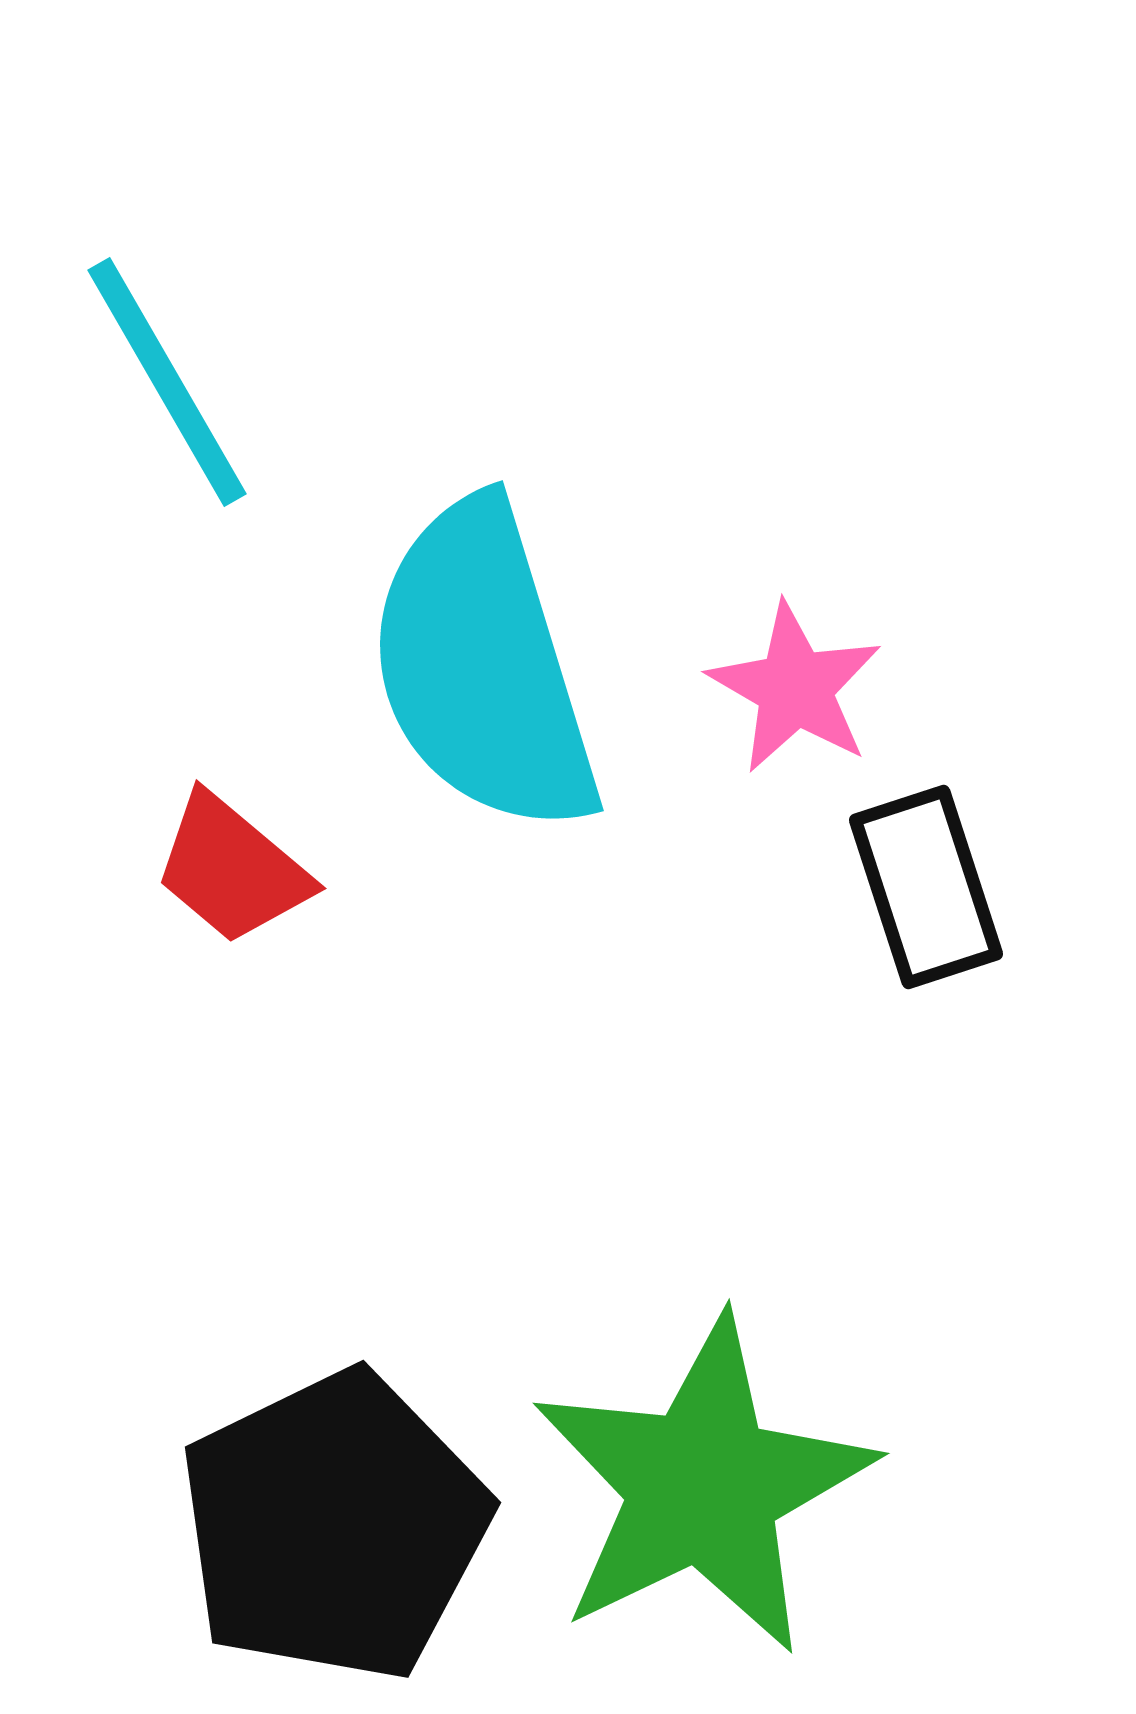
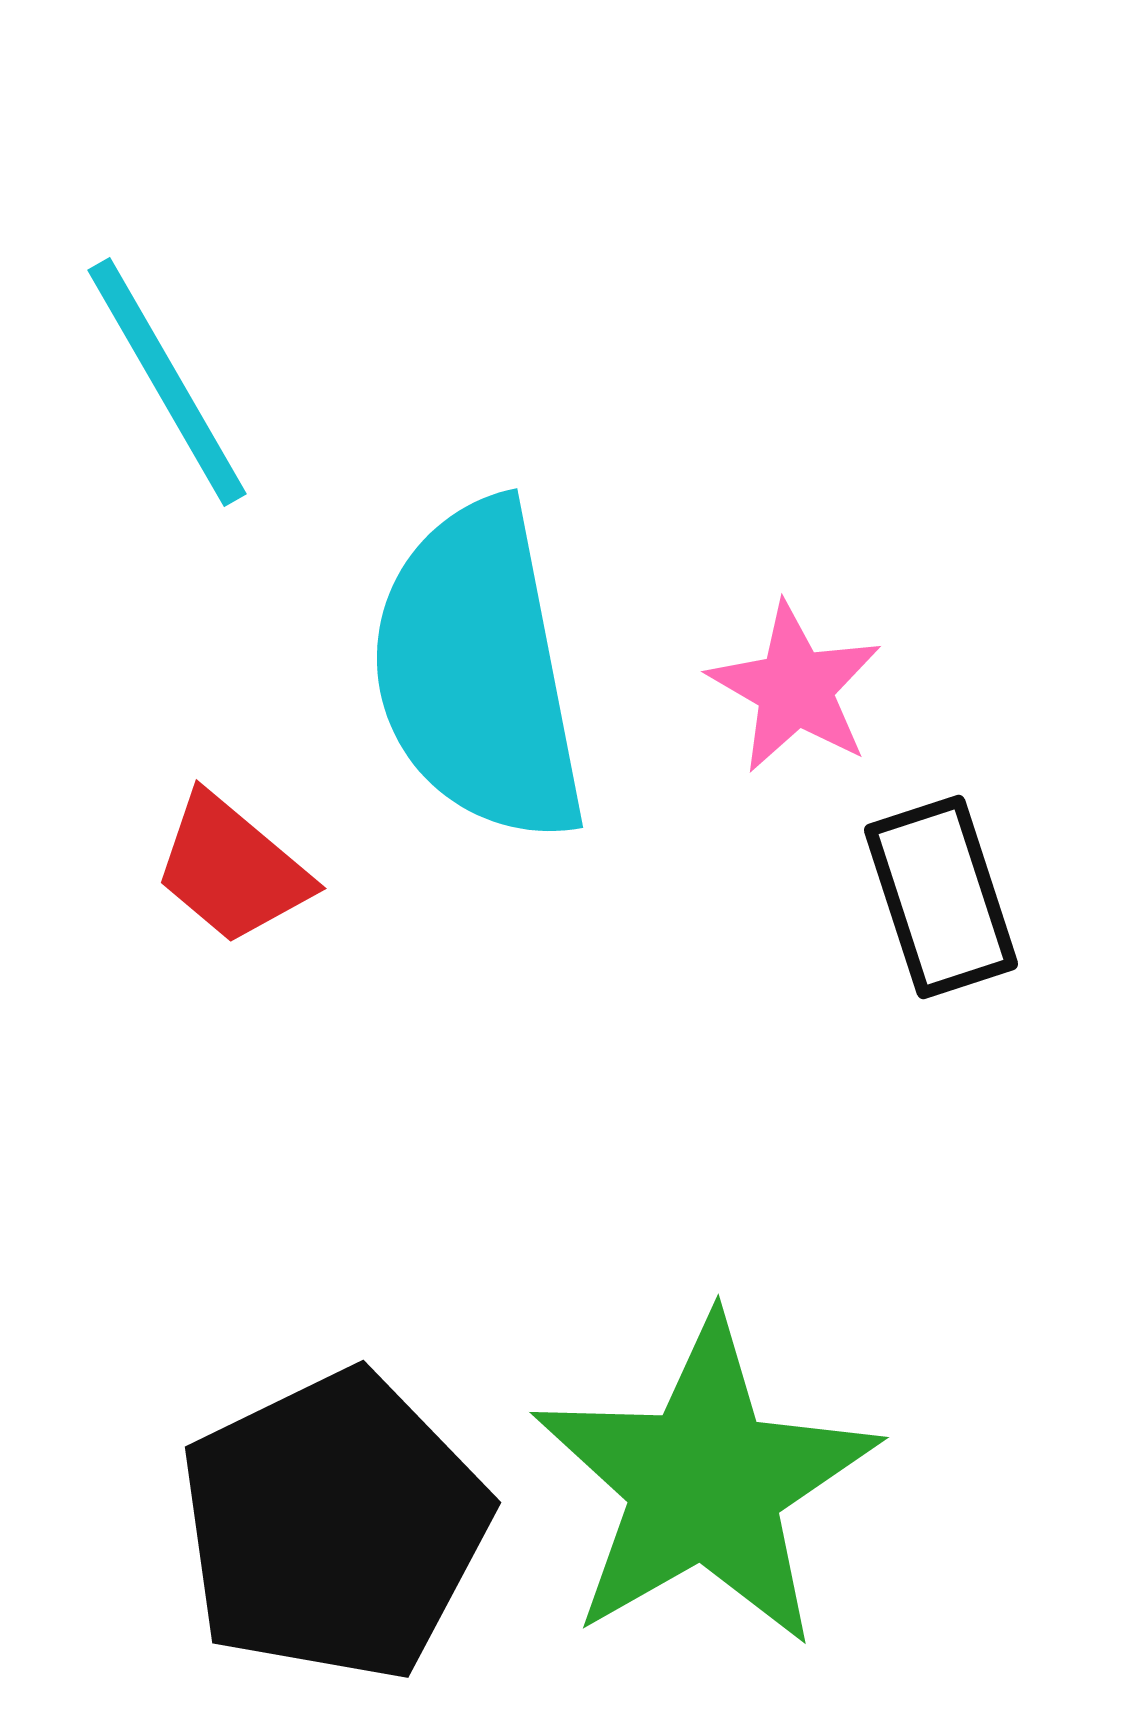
cyan semicircle: moved 5 px left, 5 px down; rotated 6 degrees clockwise
black rectangle: moved 15 px right, 10 px down
green star: moved 2 px right, 3 px up; rotated 4 degrees counterclockwise
